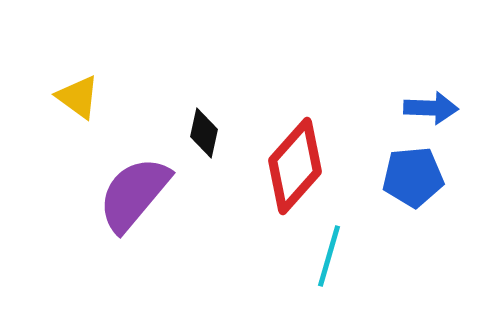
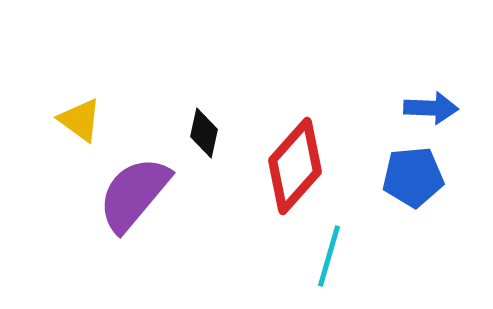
yellow triangle: moved 2 px right, 23 px down
